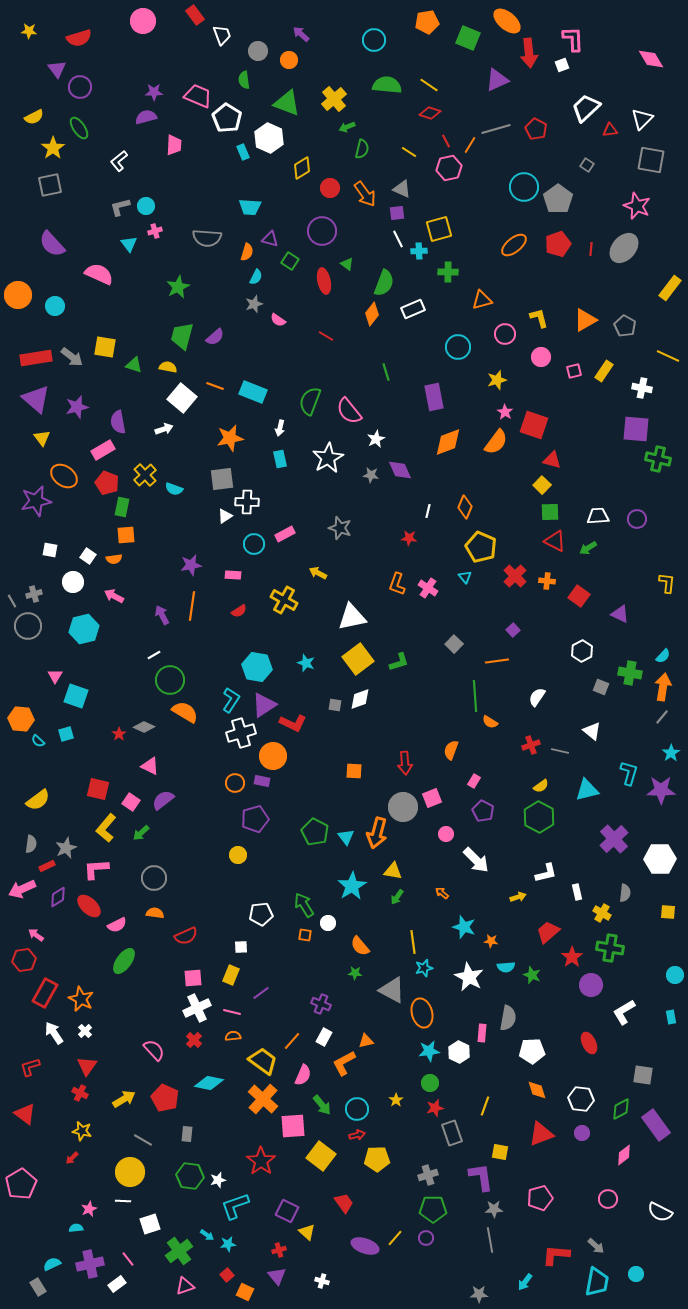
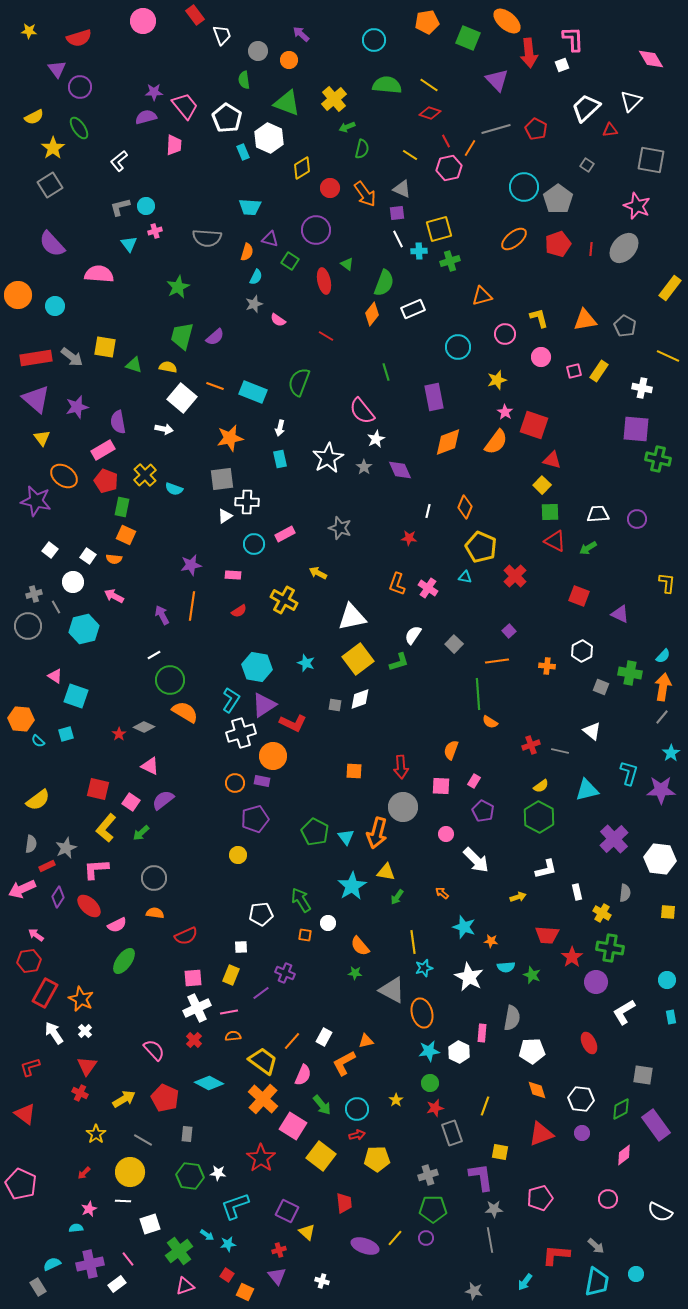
purple triangle at (497, 80): rotated 50 degrees counterclockwise
pink trapezoid at (198, 96): moved 13 px left, 10 px down; rotated 28 degrees clockwise
white triangle at (642, 119): moved 11 px left, 18 px up
orange line at (470, 145): moved 3 px down
yellow line at (409, 152): moved 1 px right, 3 px down
gray square at (50, 185): rotated 20 degrees counterclockwise
purple circle at (322, 231): moved 6 px left, 1 px up
orange ellipse at (514, 245): moved 6 px up
green cross at (448, 272): moved 2 px right, 11 px up; rotated 18 degrees counterclockwise
pink semicircle at (99, 274): rotated 20 degrees counterclockwise
orange triangle at (482, 300): moved 4 px up
orange triangle at (585, 320): rotated 20 degrees clockwise
yellow rectangle at (604, 371): moved 5 px left
green semicircle at (310, 401): moved 11 px left, 19 px up
pink semicircle at (349, 411): moved 13 px right
white arrow at (164, 429): rotated 30 degrees clockwise
gray star at (371, 475): moved 7 px left, 8 px up; rotated 28 degrees clockwise
red pentagon at (107, 483): moved 1 px left, 2 px up
purple star at (36, 501): rotated 24 degrees clockwise
white trapezoid at (598, 516): moved 2 px up
orange square at (126, 535): rotated 30 degrees clockwise
white square at (50, 550): rotated 28 degrees clockwise
orange semicircle at (114, 559): rotated 14 degrees clockwise
cyan triangle at (465, 577): rotated 40 degrees counterclockwise
orange cross at (547, 581): moved 85 px down
red square at (579, 596): rotated 15 degrees counterclockwise
gray line at (12, 601): moved 44 px right, 6 px down
purple square at (513, 630): moved 4 px left, 1 px down
pink triangle at (55, 676): rotated 28 degrees counterclockwise
green line at (475, 696): moved 3 px right, 2 px up
white semicircle at (537, 697): moved 124 px left, 62 px up
red arrow at (405, 763): moved 4 px left, 4 px down
pink square at (432, 798): moved 9 px right, 12 px up; rotated 24 degrees clockwise
white hexagon at (660, 859): rotated 8 degrees clockwise
yellow triangle at (393, 871): moved 7 px left, 1 px down
white L-shape at (546, 873): moved 4 px up
purple diamond at (58, 897): rotated 25 degrees counterclockwise
green arrow at (304, 905): moved 3 px left, 5 px up
red trapezoid at (548, 932): moved 1 px left, 3 px down; rotated 135 degrees counterclockwise
red hexagon at (24, 960): moved 5 px right, 1 px down
cyan circle at (675, 975): moved 8 px left, 5 px down
purple circle at (591, 985): moved 5 px right, 3 px up
purple cross at (321, 1004): moved 36 px left, 31 px up
pink line at (232, 1012): moved 3 px left; rotated 24 degrees counterclockwise
gray semicircle at (508, 1018): moved 4 px right
cyan diamond at (209, 1083): rotated 16 degrees clockwise
pink square at (293, 1126): rotated 36 degrees clockwise
yellow star at (82, 1131): moved 14 px right, 3 px down; rotated 24 degrees clockwise
red arrow at (72, 1158): moved 12 px right, 15 px down
red star at (261, 1161): moved 3 px up
white star at (218, 1180): moved 7 px up; rotated 21 degrees clockwise
pink pentagon at (21, 1184): rotated 16 degrees counterclockwise
red trapezoid at (344, 1203): rotated 30 degrees clockwise
red square at (227, 1275): rotated 16 degrees counterclockwise
gray star at (479, 1294): moved 5 px left, 3 px up; rotated 12 degrees clockwise
